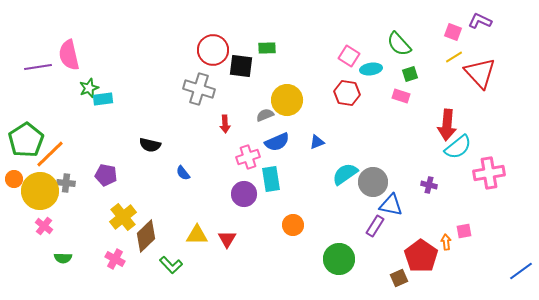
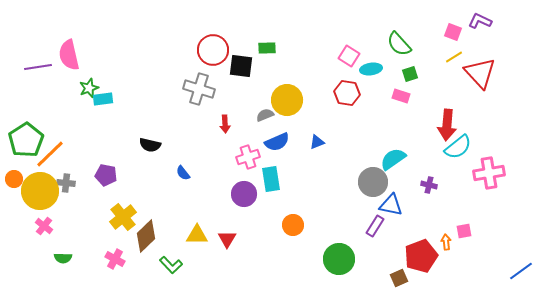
cyan semicircle at (345, 174): moved 48 px right, 15 px up
red pentagon at (421, 256): rotated 16 degrees clockwise
